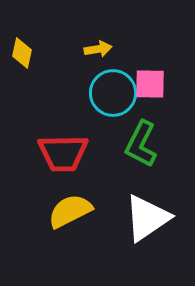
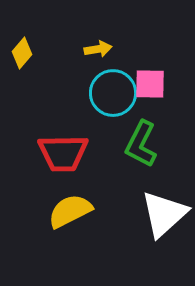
yellow diamond: rotated 28 degrees clockwise
white triangle: moved 17 px right, 4 px up; rotated 8 degrees counterclockwise
